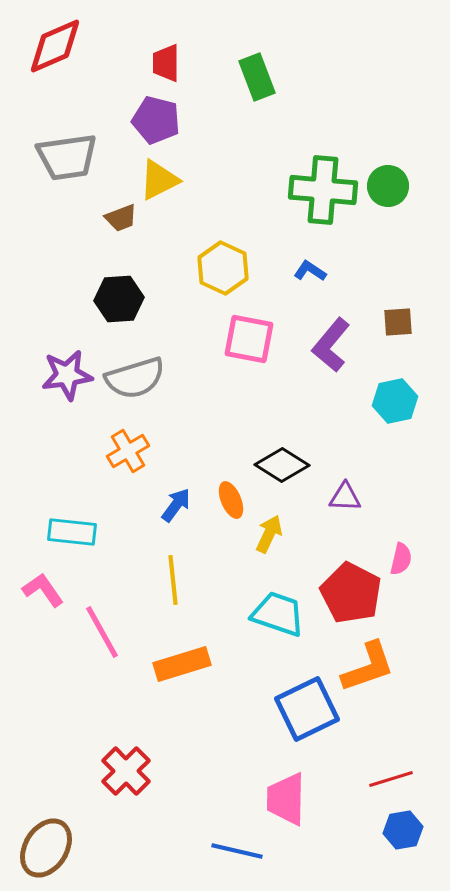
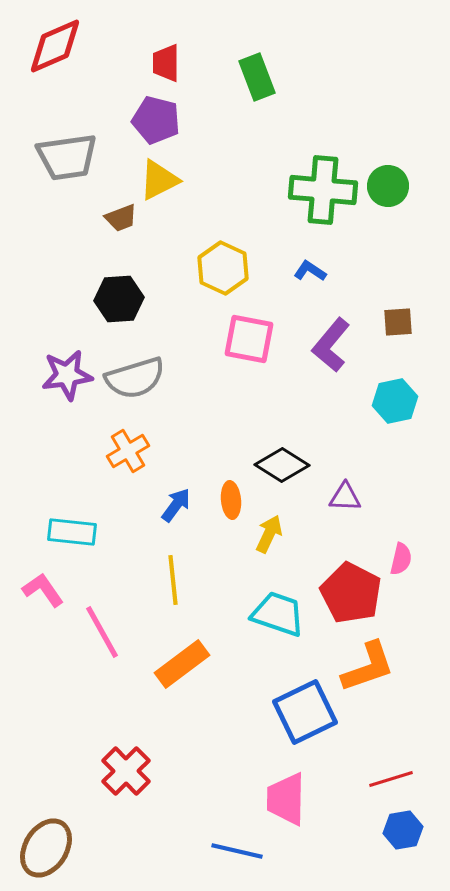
orange ellipse: rotated 18 degrees clockwise
orange rectangle: rotated 20 degrees counterclockwise
blue square: moved 2 px left, 3 px down
